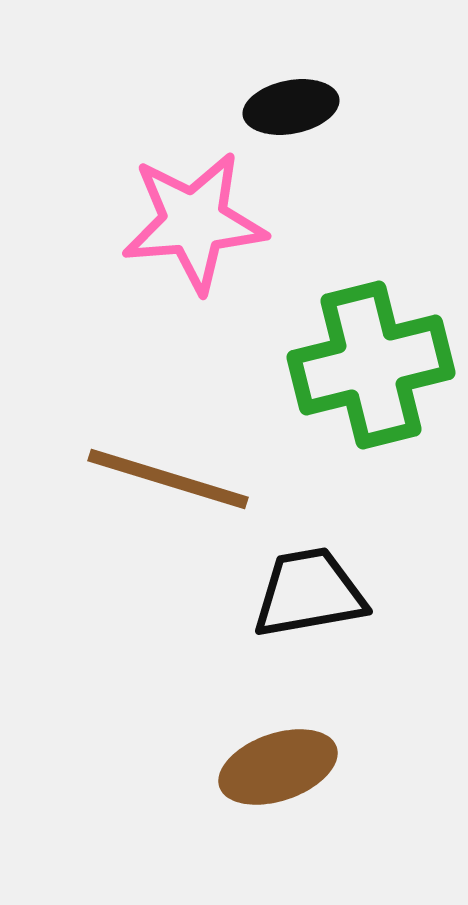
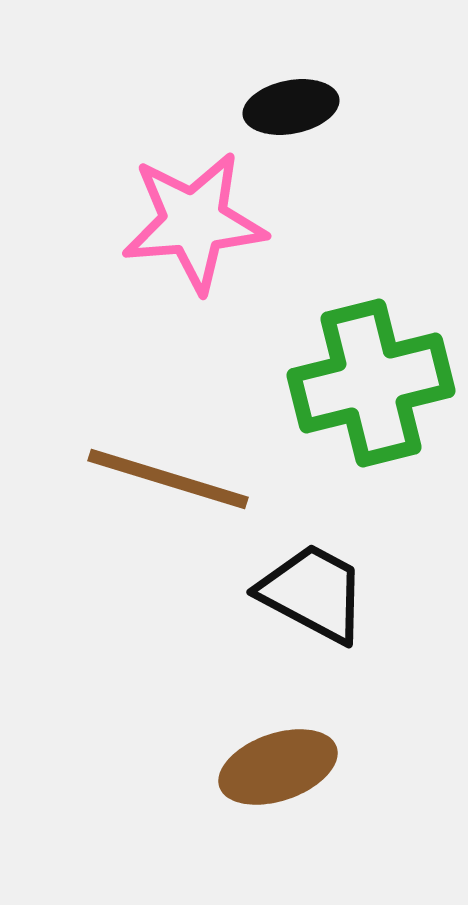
green cross: moved 18 px down
black trapezoid: moved 4 px right; rotated 38 degrees clockwise
